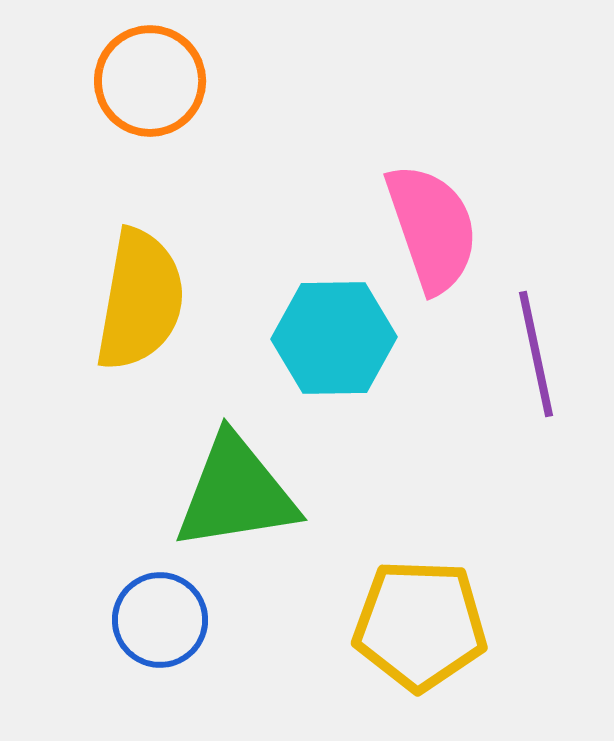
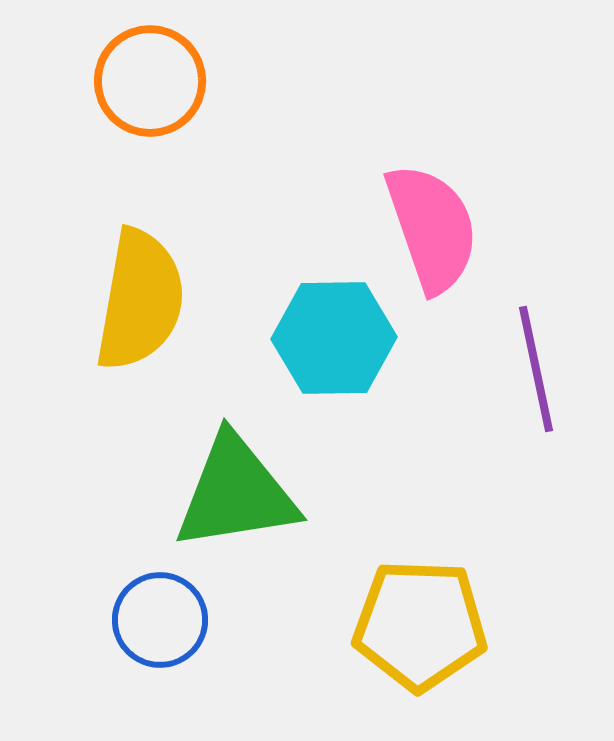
purple line: moved 15 px down
